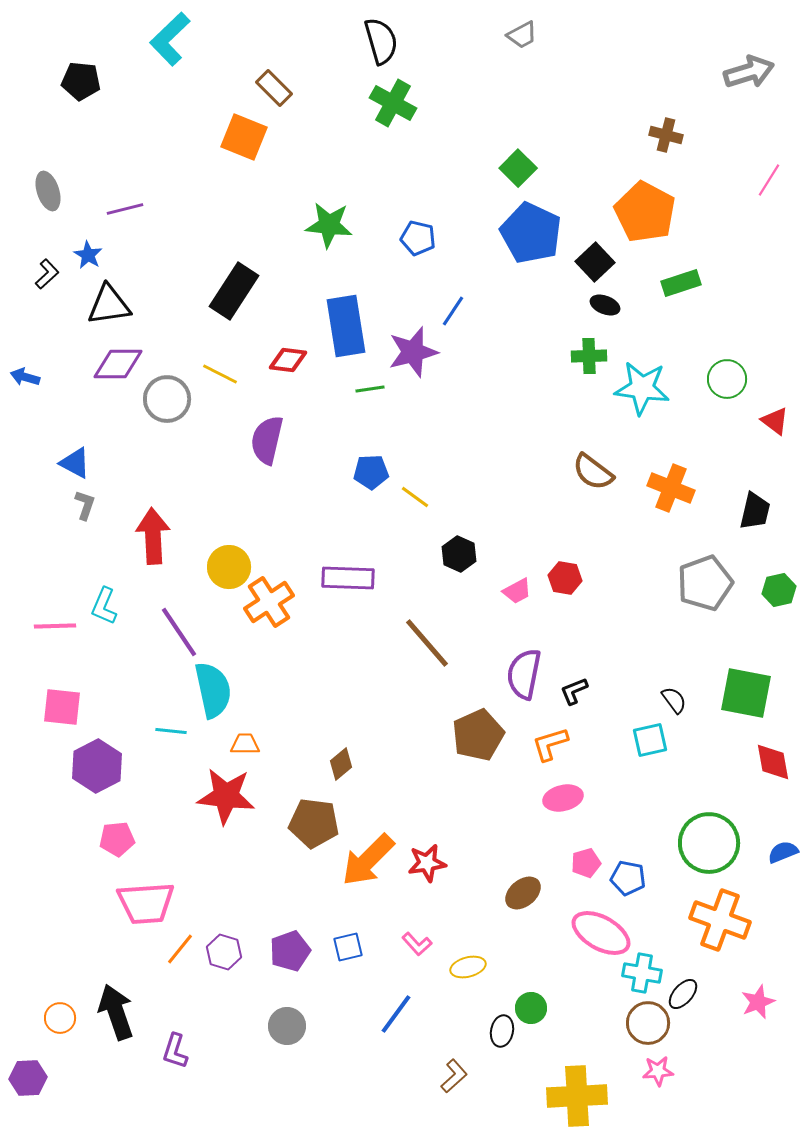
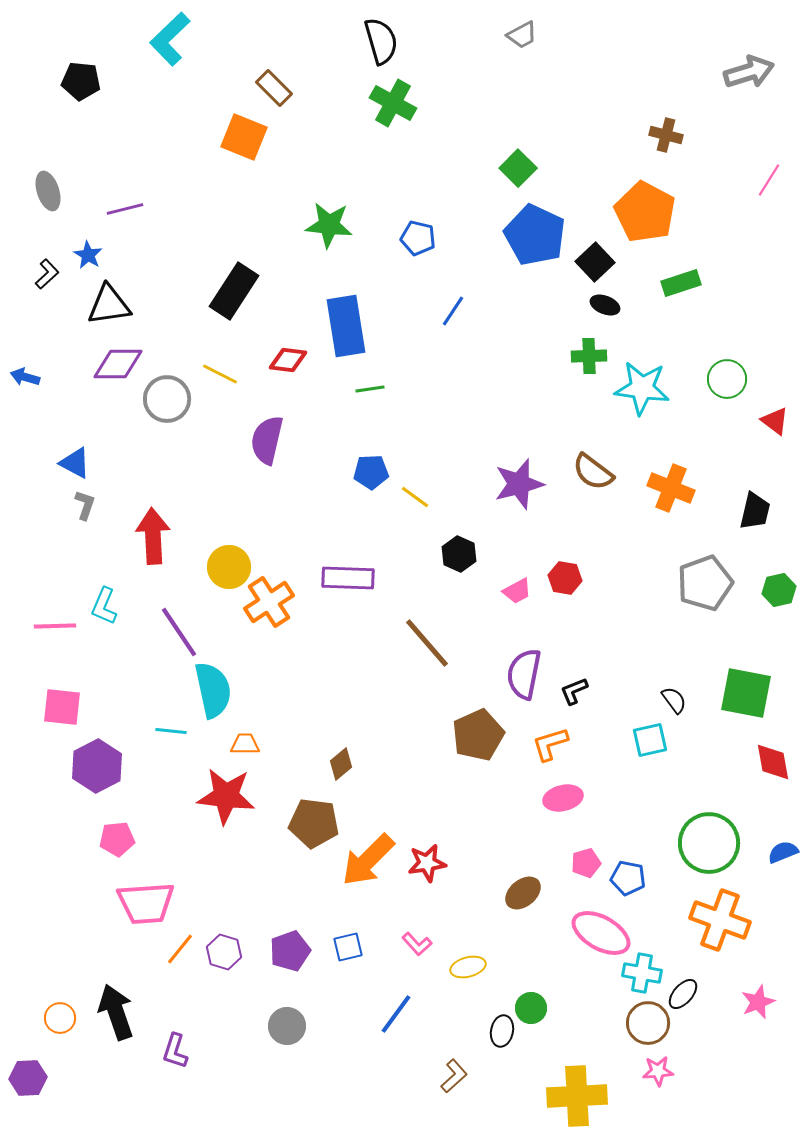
blue pentagon at (531, 233): moved 4 px right, 2 px down
purple star at (413, 352): moved 106 px right, 132 px down
